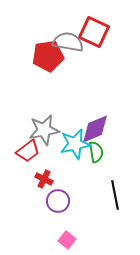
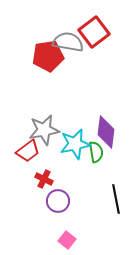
red square: rotated 28 degrees clockwise
purple diamond: moved 11 px right, 3 px down; rotated 60 degrees counterclockwise
black line: moved 1 px right, 4 px down
